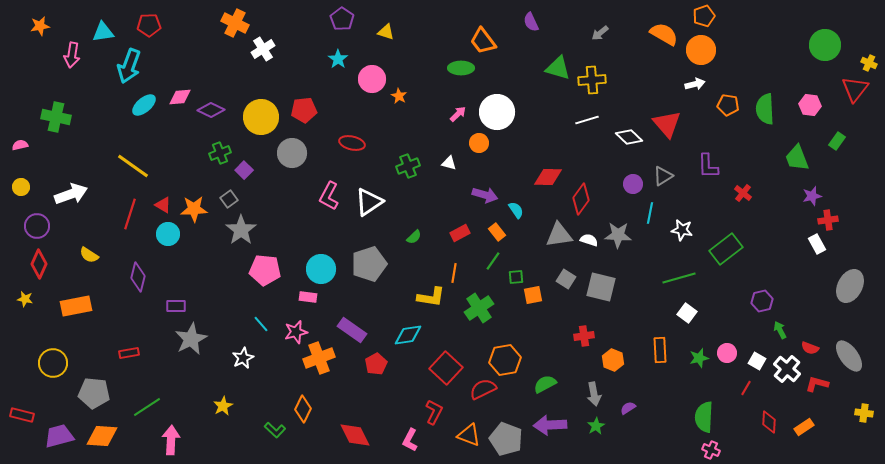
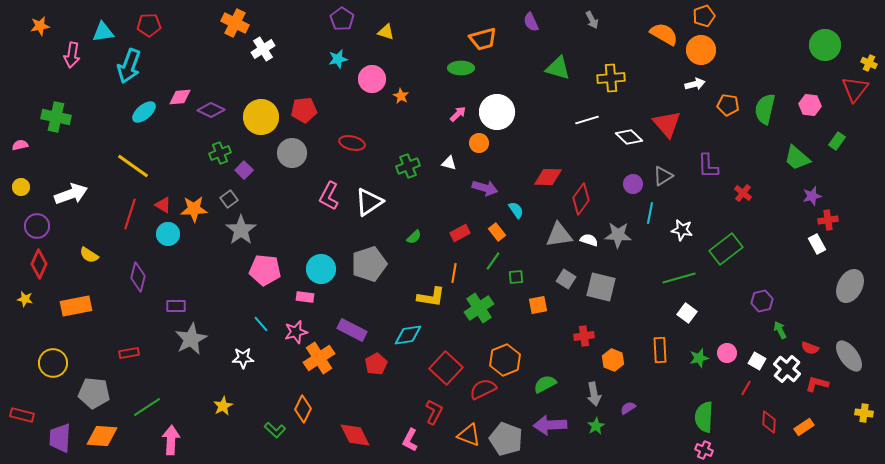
gray arrow at (600, 33): moved 8 px left, 13 px up; rotated 78 degrees counterclockwise
orange trapezoid at (483, 41): moved 2 px up; rotated 68 degrees counterclockwise
cyan star at (338, 59): rotated 24 degrees clockwise
yellow cross at (592, 80): moved 19 px right, 2 px up
orange star at (399, 96): moved 2 px right
cyan ellipse at (144, 105): moved 7 px down
green semicircle at (765, 109): rotated 16 degrees clockwise
green trapezoid at (797, 158): rotated 28 degrees counterclockwise
purple arrow at (485, 195): moved 7 px up
orange square at (533, 295): moved 5 px right, 10 px down
pink rectangle at (308, 297): moved 3 px left
purple rectangle at (352, 330): rotated 8 degrees counterclockwise
white star at (243, 358): rotated 25 degrees clockwise
orange cross at (319, 358): rotated 12 degrees counterclockwise
orange hexagon at (505, 360): rotated 12 degrees counterclockwise
purple trapezoid at (59, 436): moved 1 px right, 2 px down; rotated 72 degrees counterclockwise
pink cross at (711, 450): moved 7 px left
